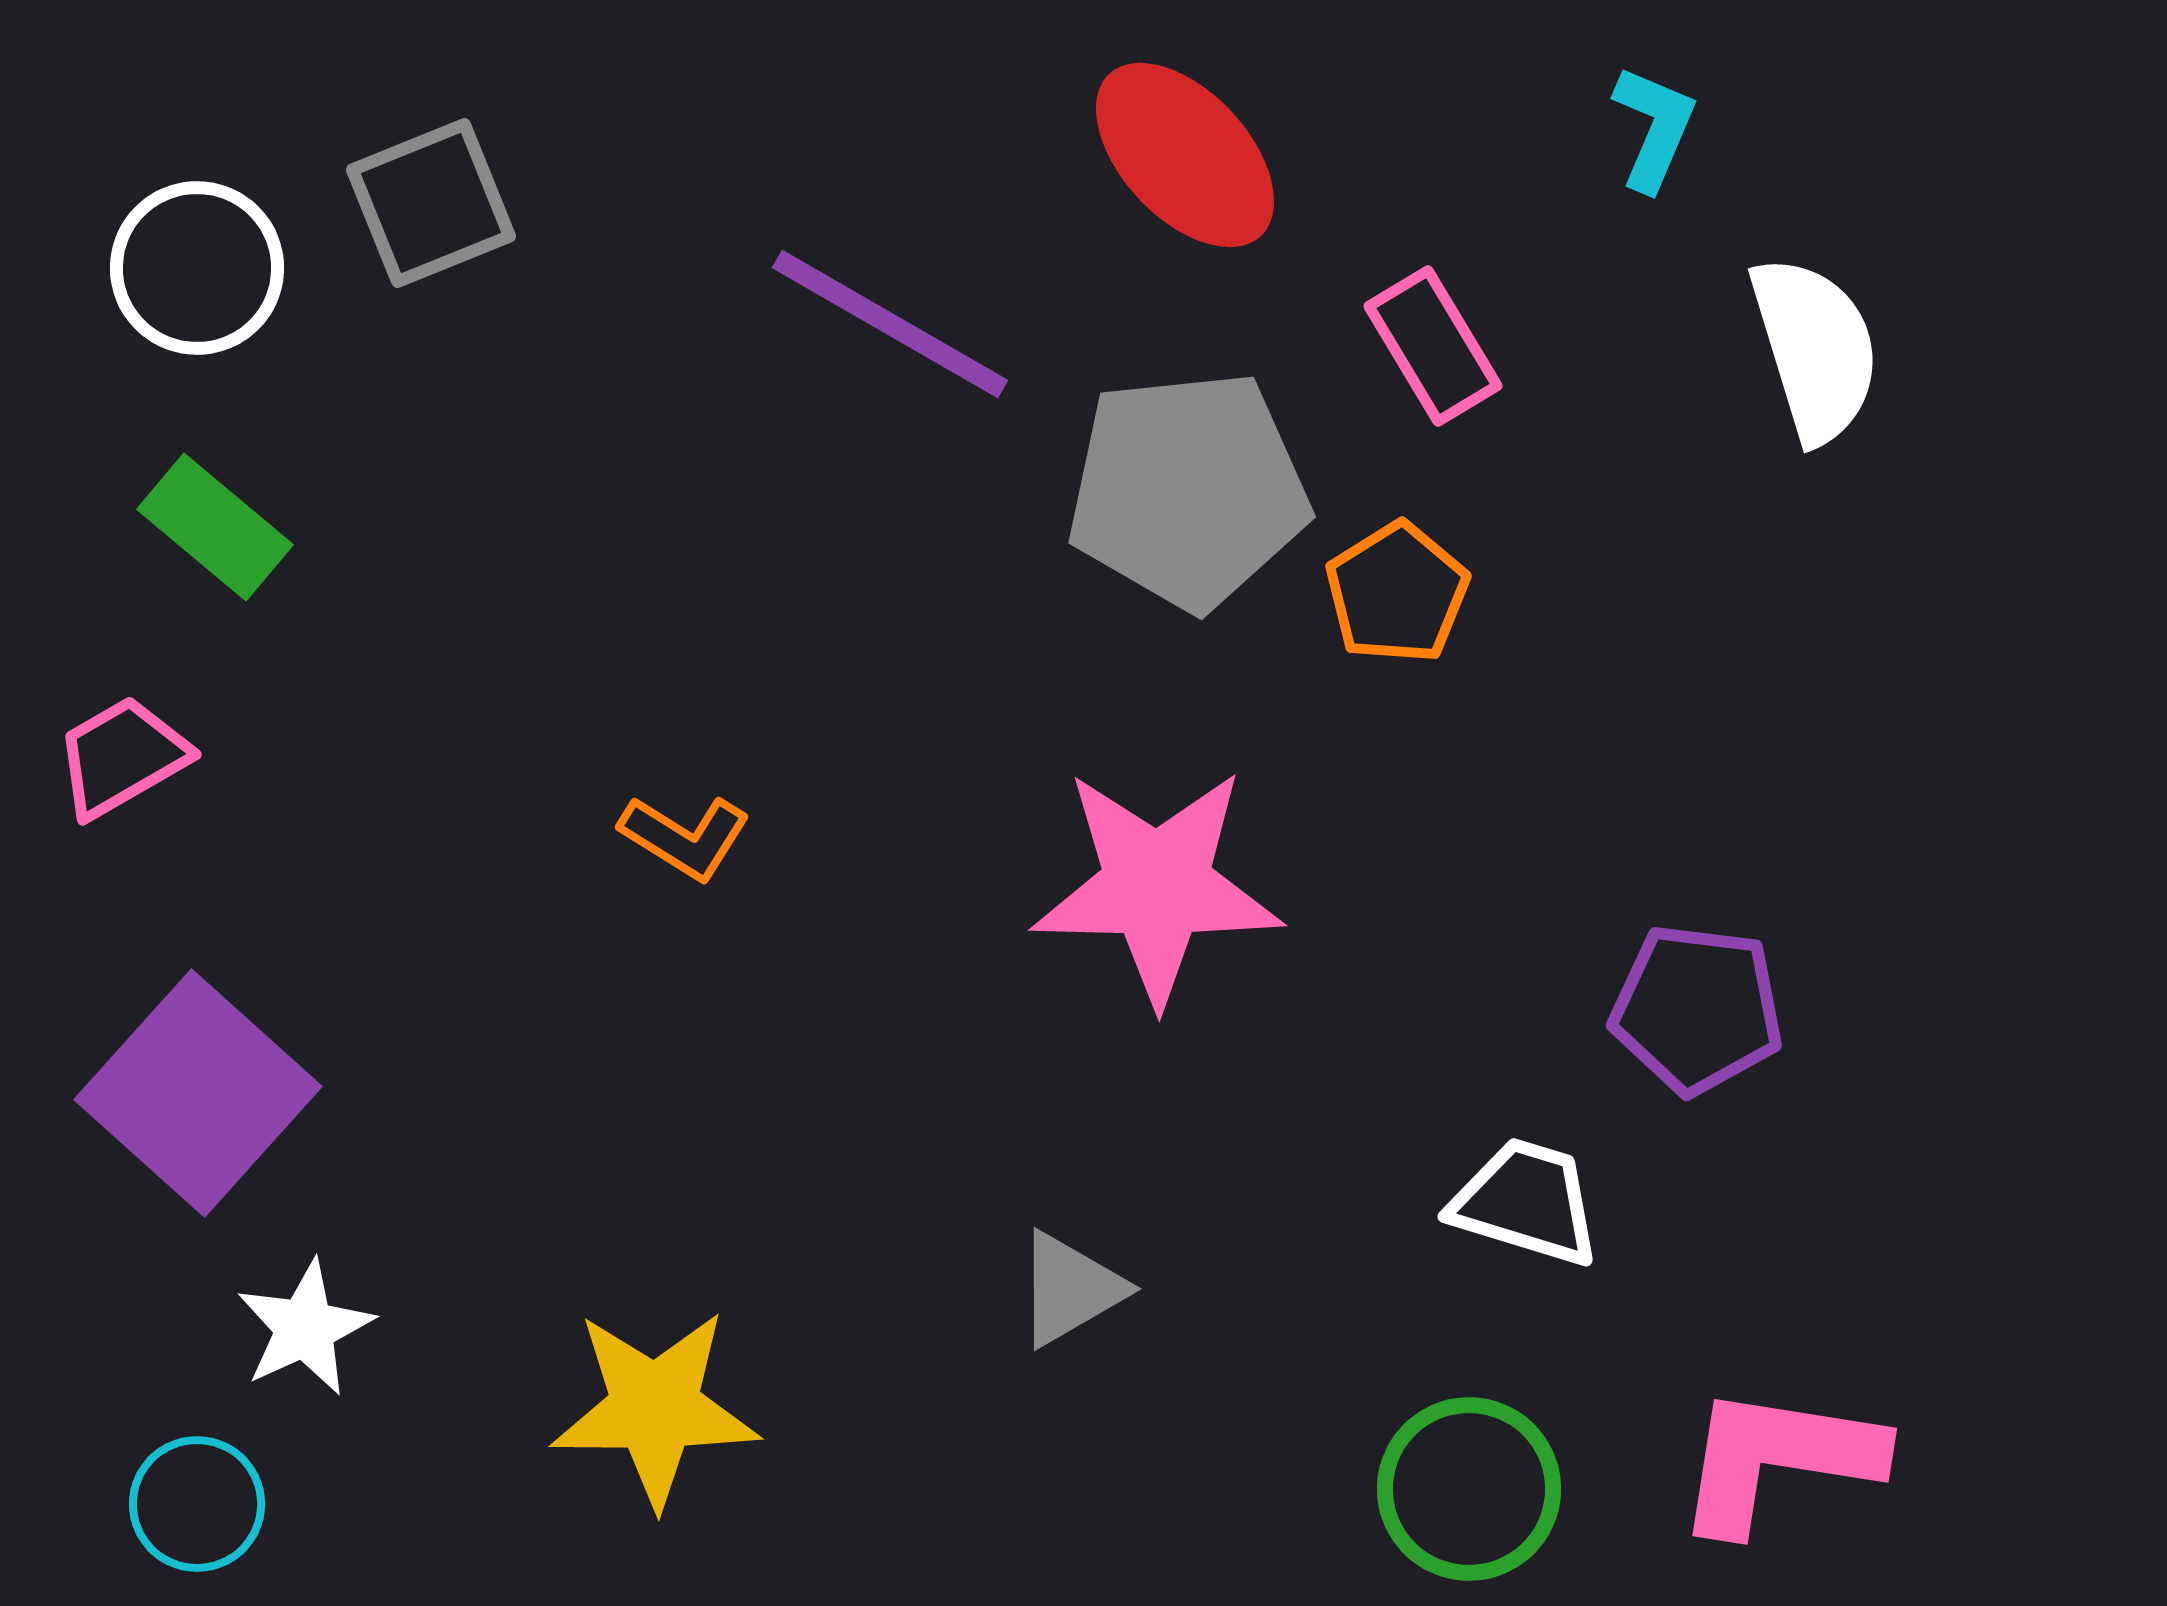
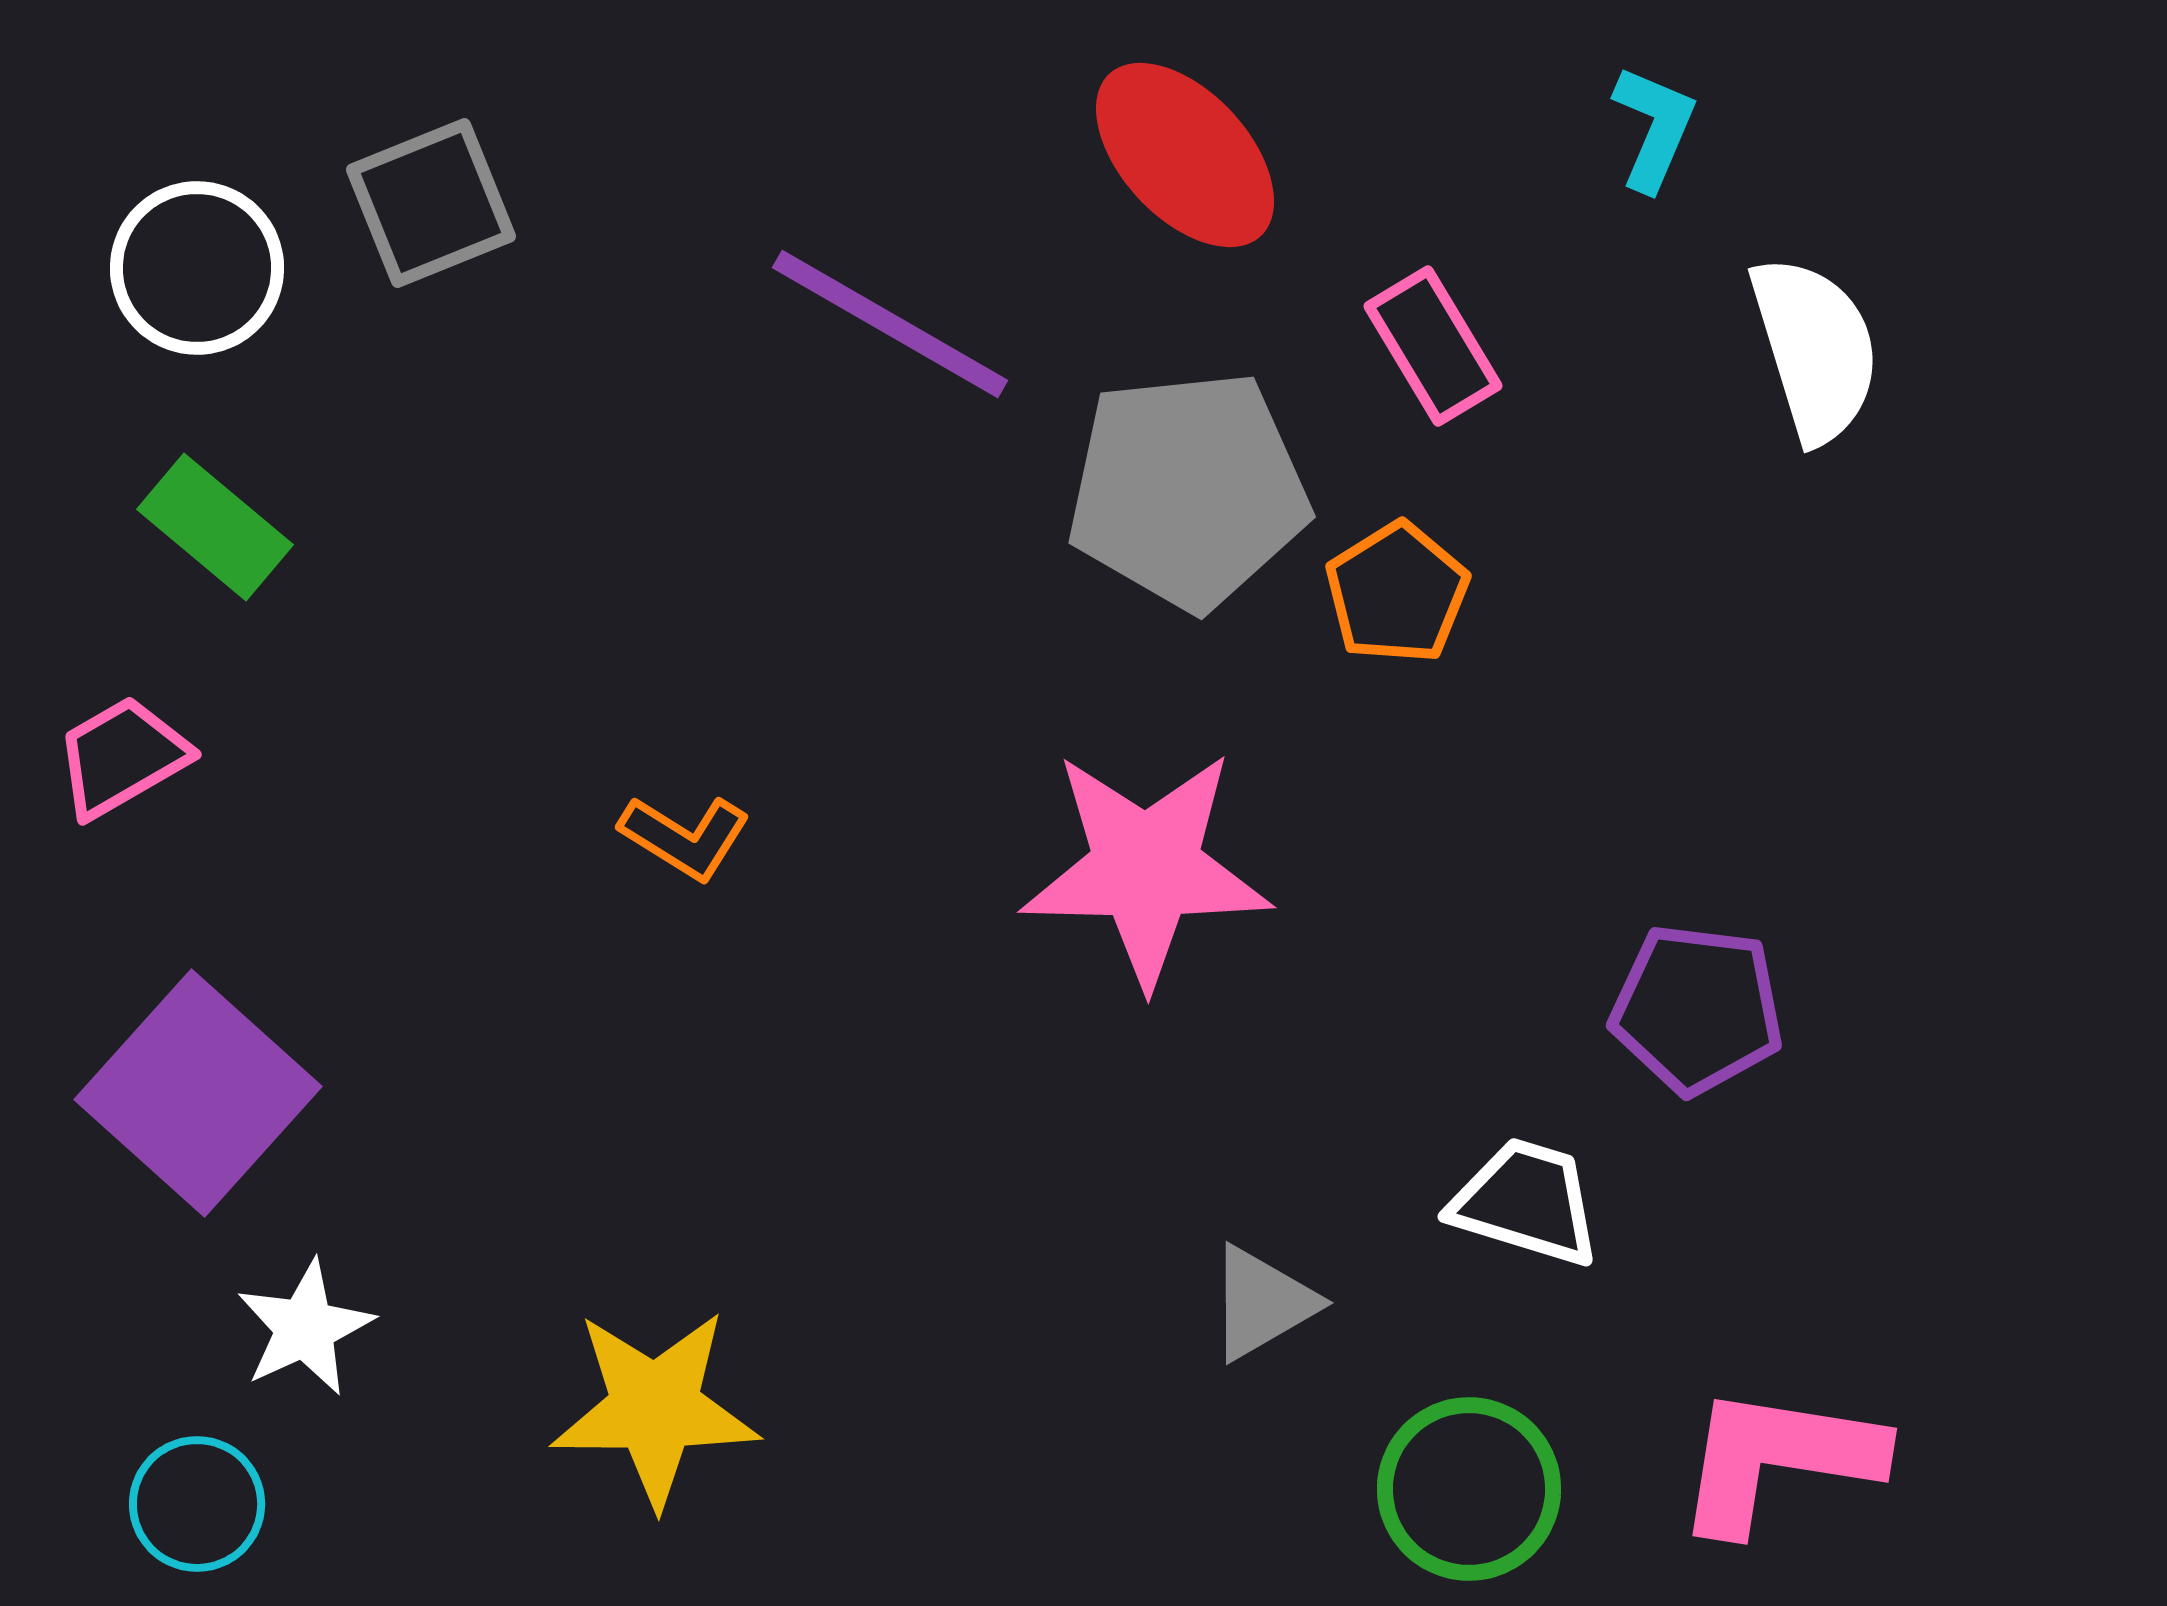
pink star: moved 11 px left, 18 px up
gray triangle: moved 192 px right, 14 px down
